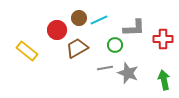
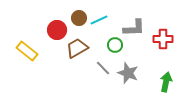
gray line: moved 2 px left; rotated 56 degrees clockwise
green arrow: moved 2 px right, 2 px down; rotated 24 degrees clockwise
